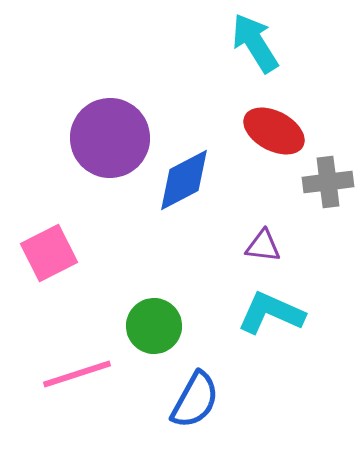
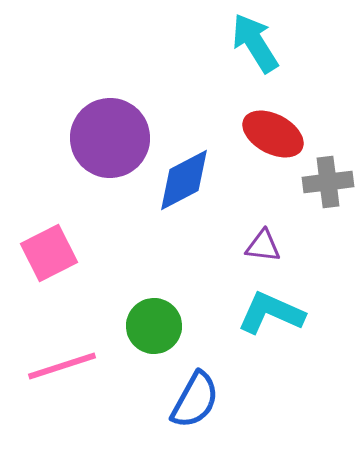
red ellipse: moved 1 px left, 3 px down
pink line: moved 15 px left, 8 px up
